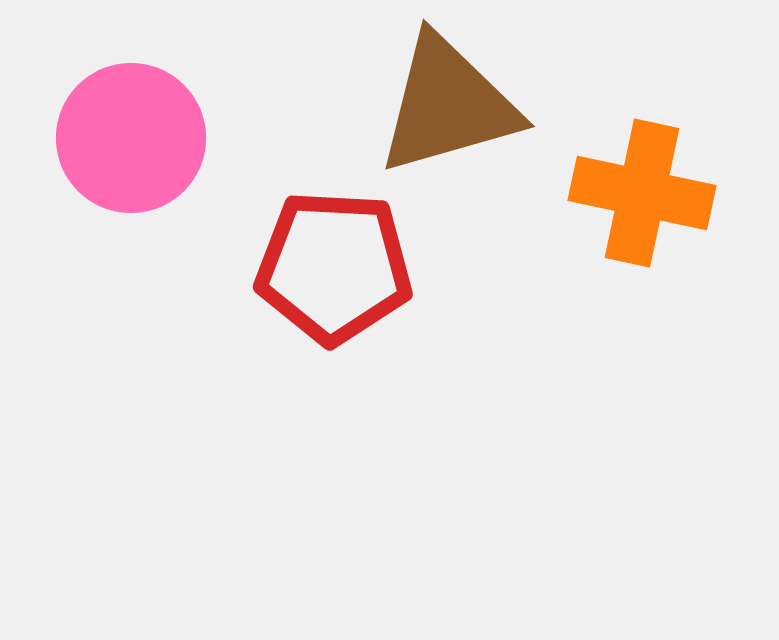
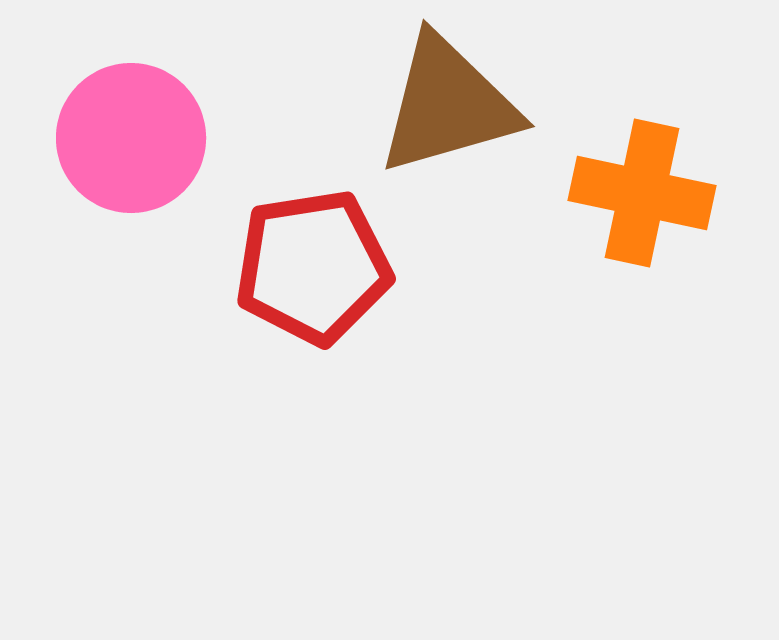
red pentagon: moved 21 px left; rotated 12 degrees counterclockwise
